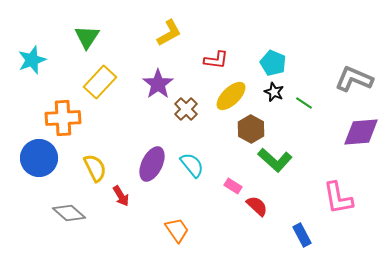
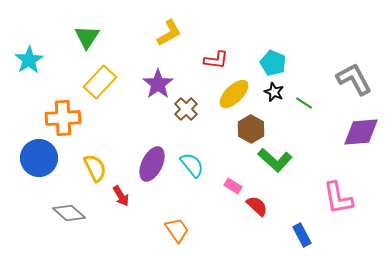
cyan star: moved 3 px left; rotated 12 degrees counterclockwise
gray L-shape: rotated 39 degrees clockwise
yellow ellipse: moved 3 px right, 2 px up
